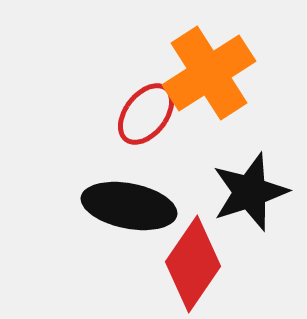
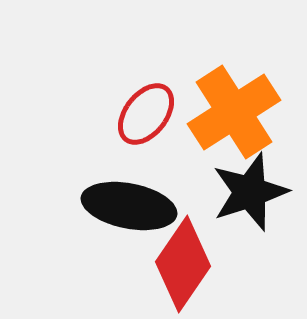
orange cross: moved 25 px right, 39 px down
red diamond: moved 10 px left
